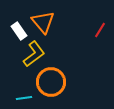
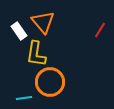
yellow L-shape: moved 2 px right; rotated 136 degrees clockwise
orange circle: moved 1 px left
